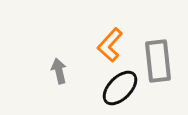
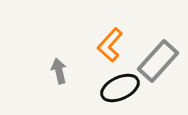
gray rectangle: rotated 48 degrees clockwise
black ellipse: rotated 21 degrees clockwise
